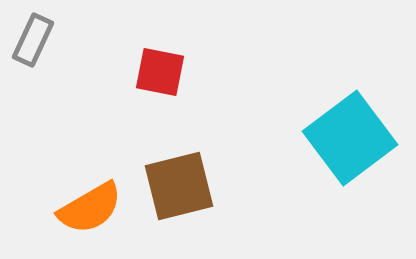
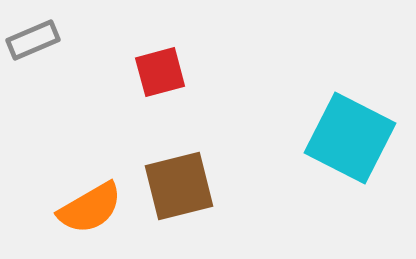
gray rectangle: rotated 42 degrees clockwise
red square: rotated 26 degrees counterclockwise
cyan square: rotated 26 degrees counterclockwise
